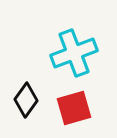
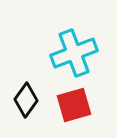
red square: moved 3 px up
